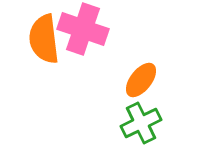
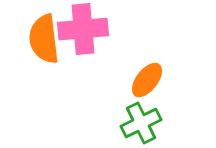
pink cross: rotated 24 degrees counterclockwise
orange ellipse: moved 6 px right
